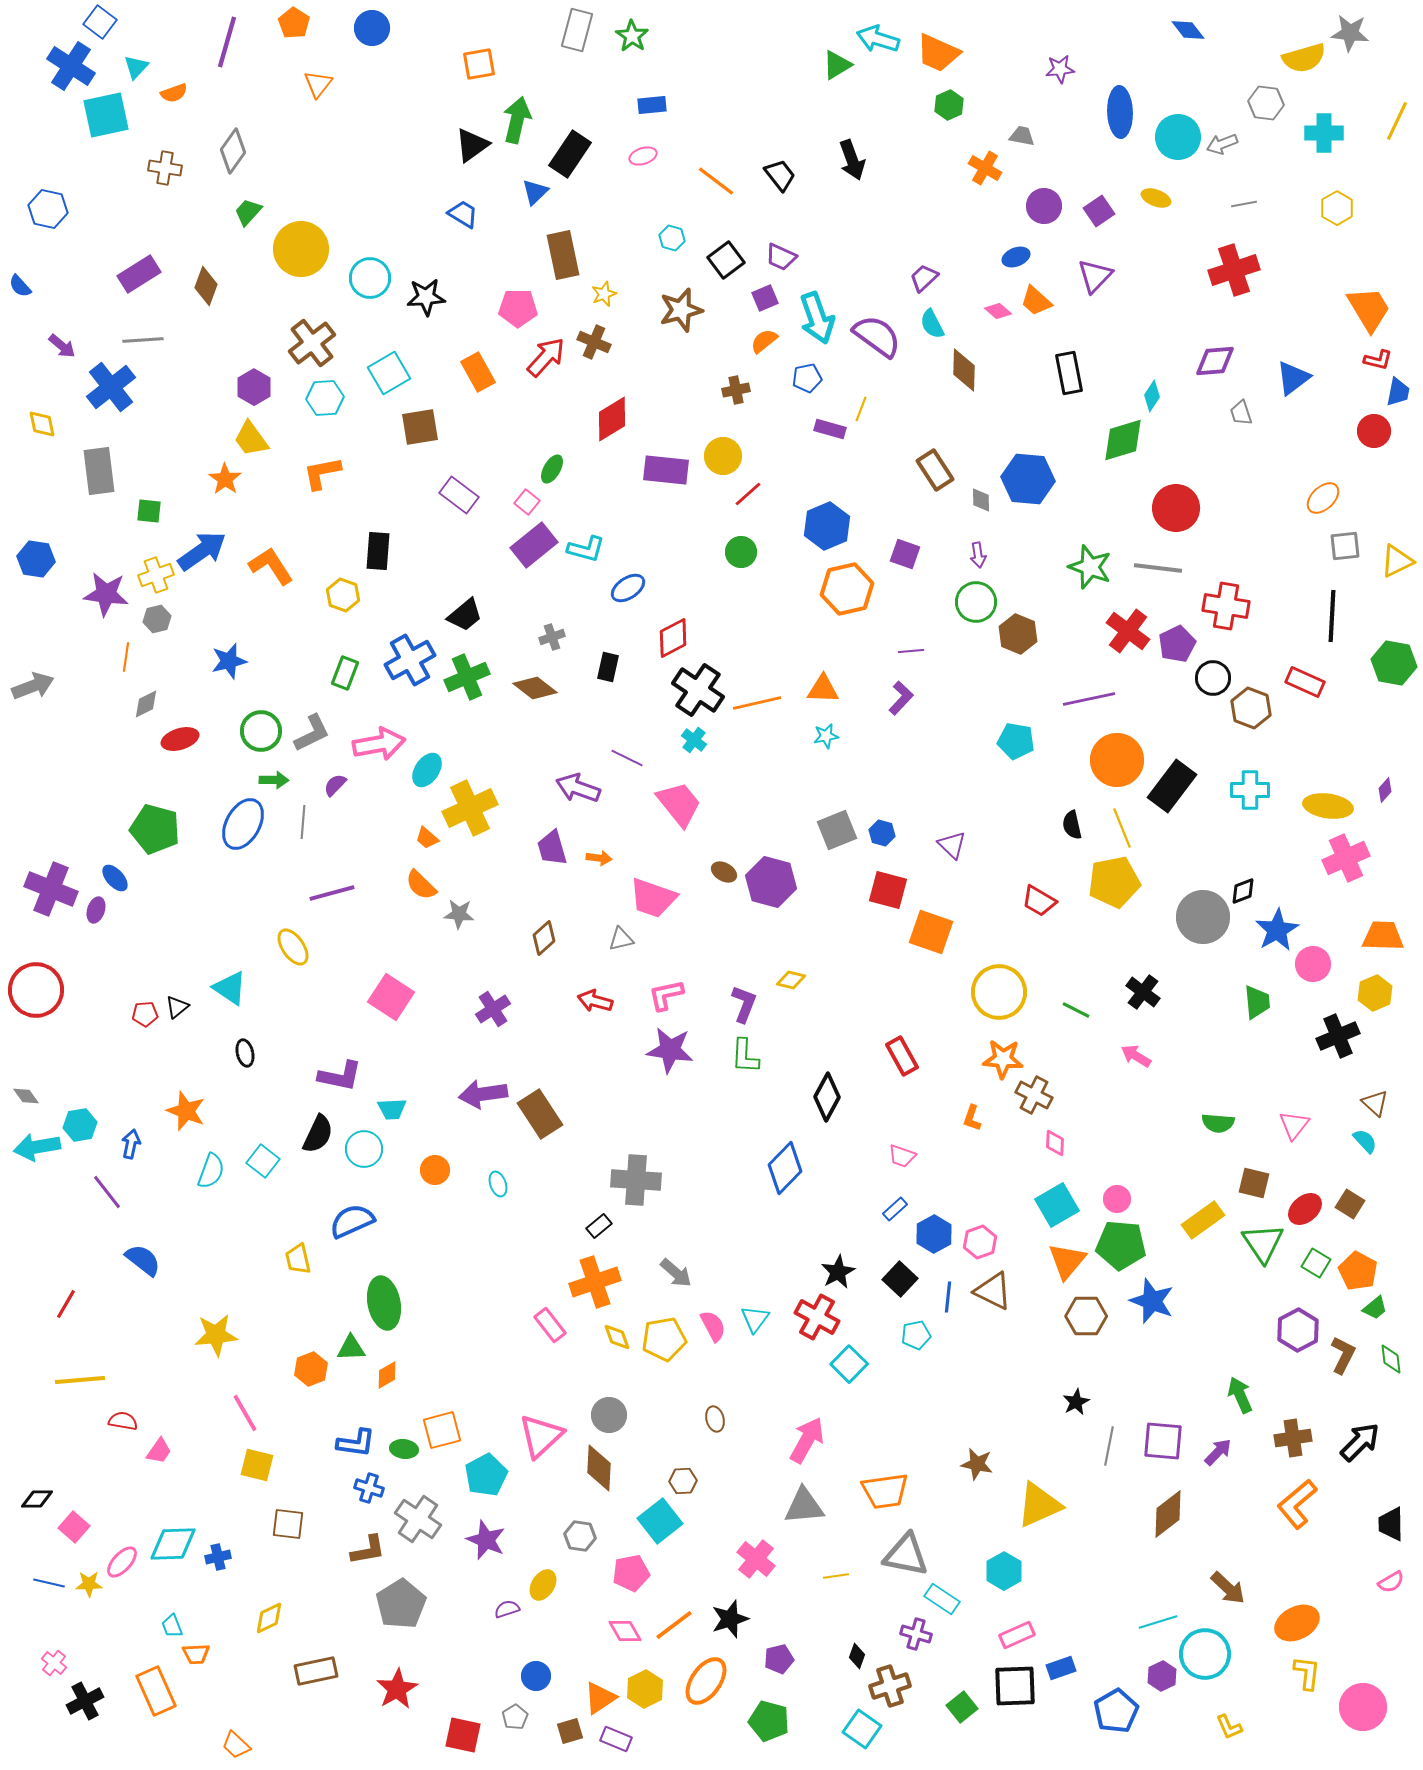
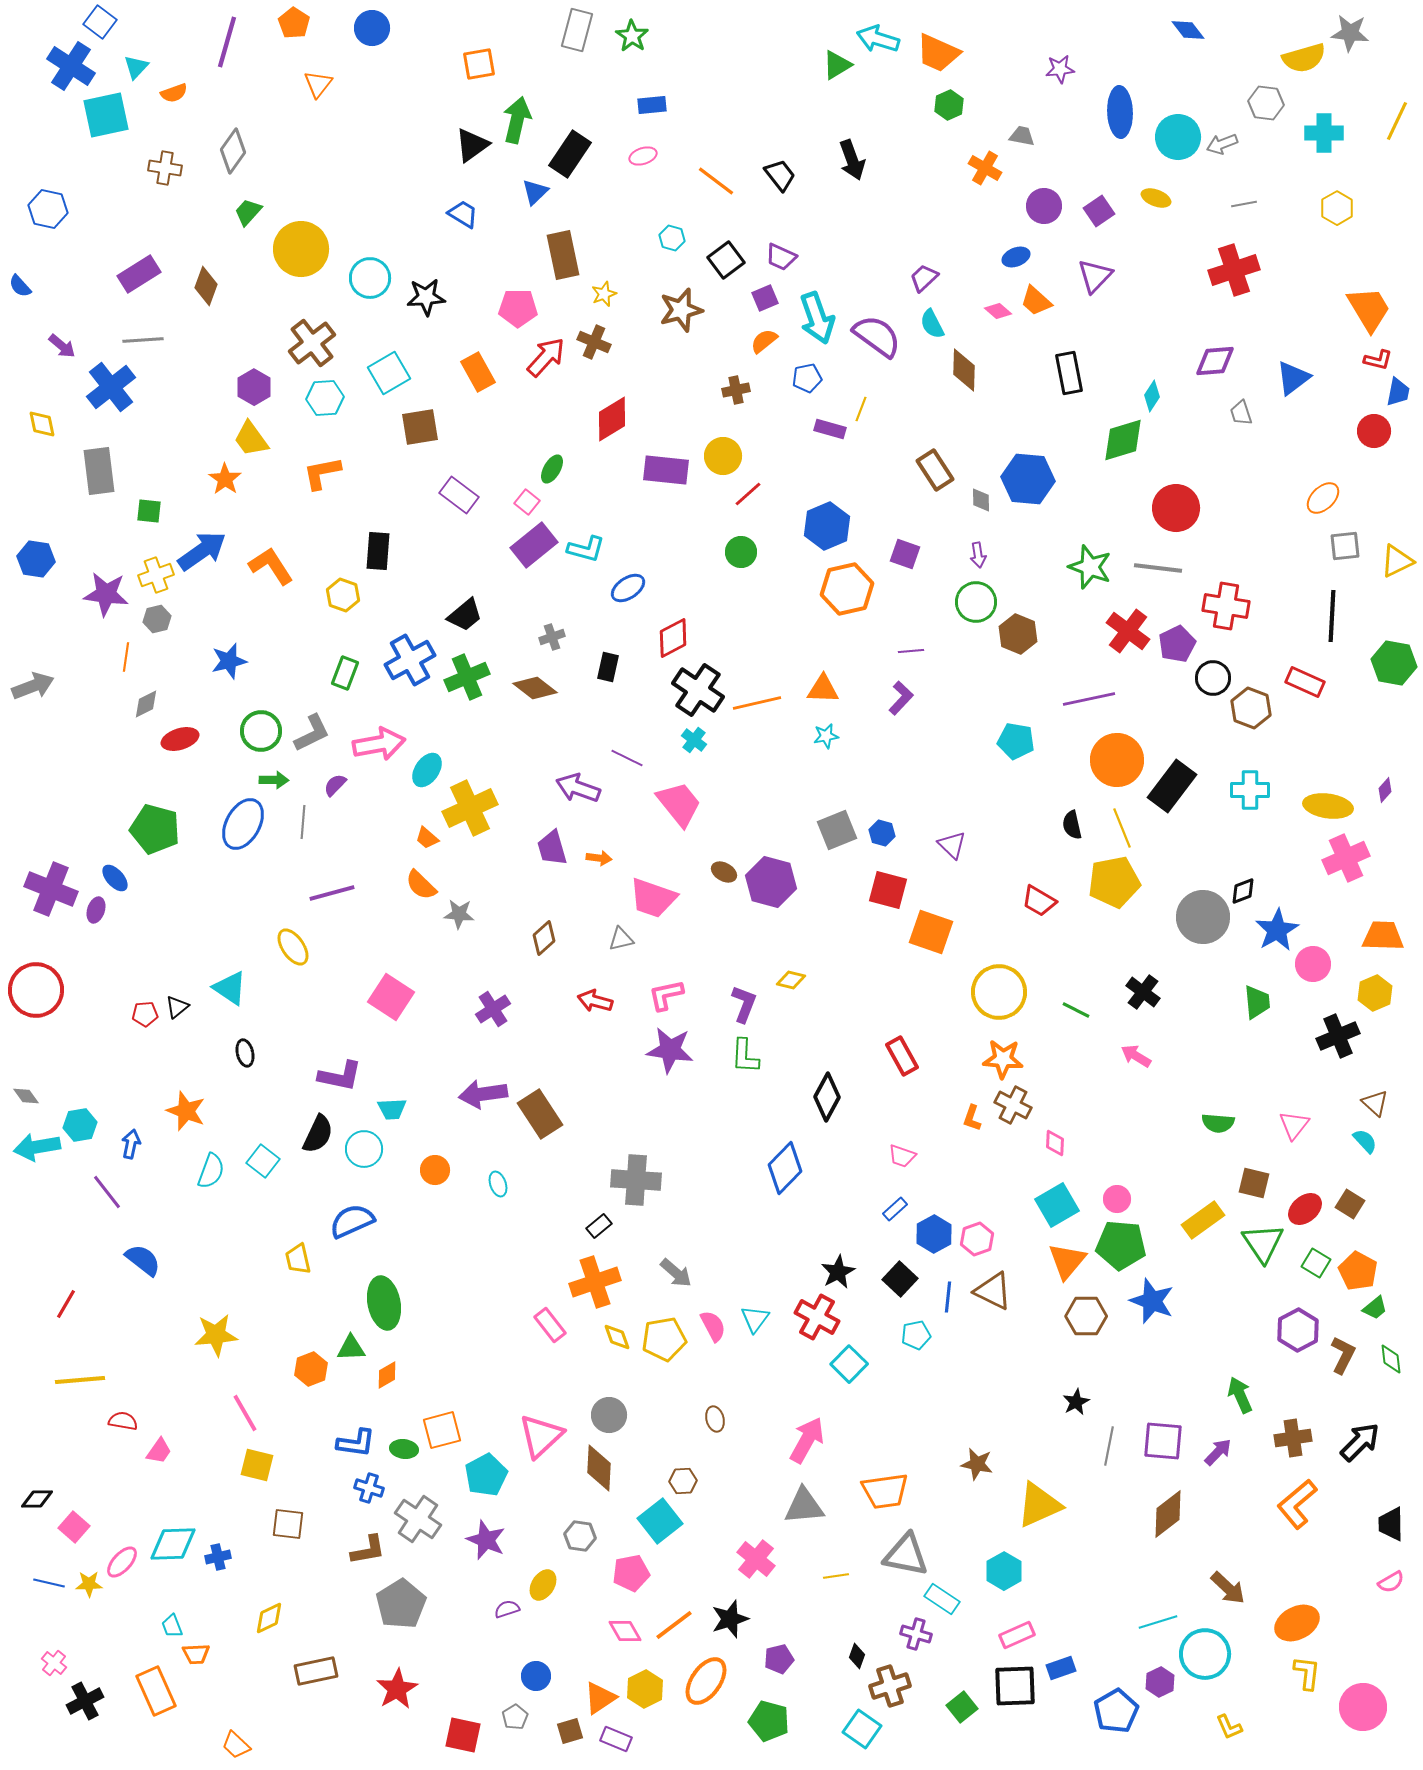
brown cross at (1034, 1095): moved 21 px left, 10 px down
pink hexagon at (980, 1242): moved 3 px left, 3 px up
purple hexagon at (1162, 1676): moved 2 px left, 6 px down
